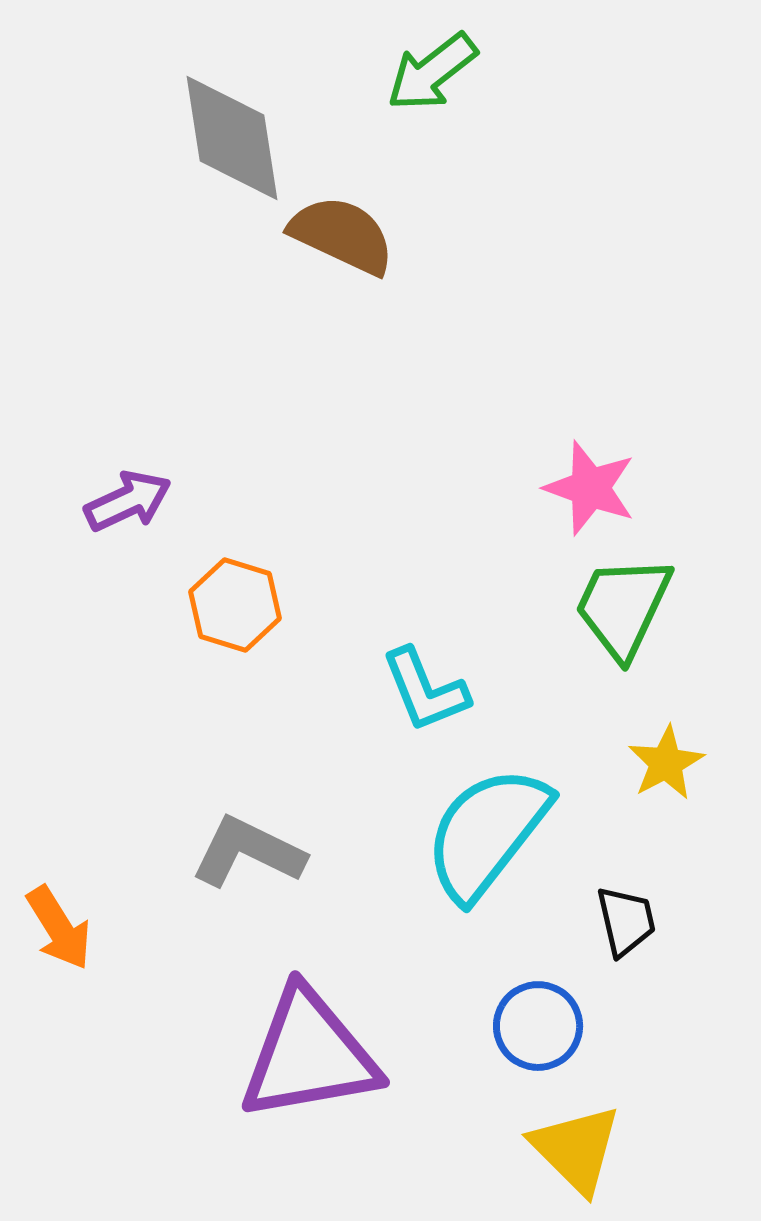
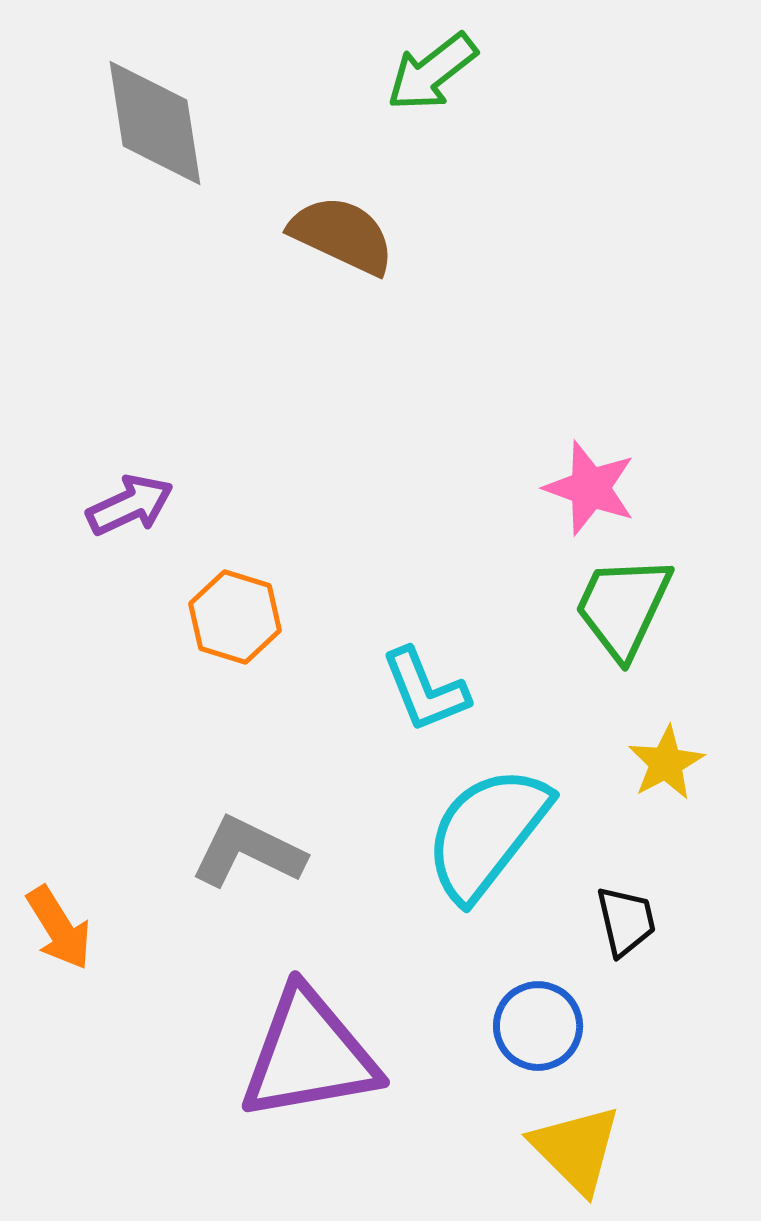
gray diamond: moved 77 px left, 15 px up
purple arrow: moved 2 px right, 4 px down
orange hexagon: moved 12 px down
